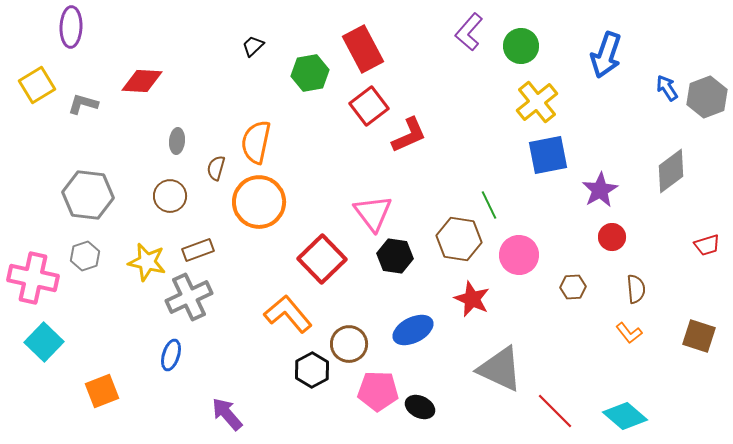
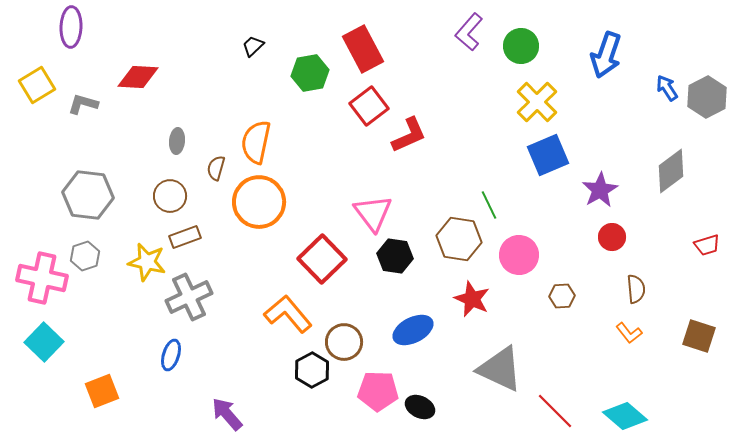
red diamond at (142, 81): moved 4 px left, 4 px up
gray hexagon at (707, 97): rotated 6 degrees counterclockwise
yellow cross at (537, 102): rotated 6 degrees counterclockwise
blue square at (548, 155): rotated 12 degrees counterclockwise
brown rectangle at (198, 250): moved 13 px left, 13 px up
pink cross at (33, 278): moved 9 px right
brown hexagon at (573, 287): moved 11 px left, 9 px down
brown circle at (349, 344): moved 5 px left, 2 px up
